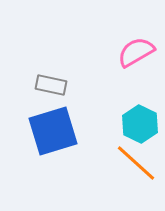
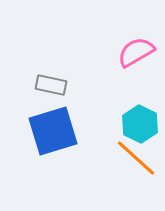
orange line: moved 5 px up
